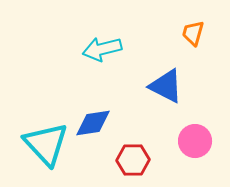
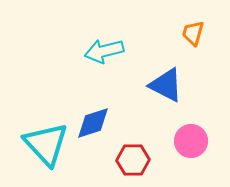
cyan arrow: moved 2 px right, 2 px down
blue triangle: moved 1 px up
blue diamond: rotated 9 degrees counterclockwise
pink circle: moved 4 px left
